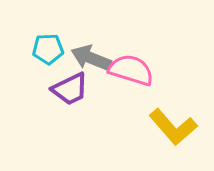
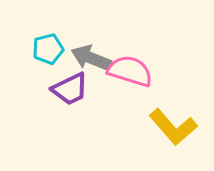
cyan pentagon: rotated 12 degrees counterclockwise
pink semicircle: moved 1 px left, 1 px down
